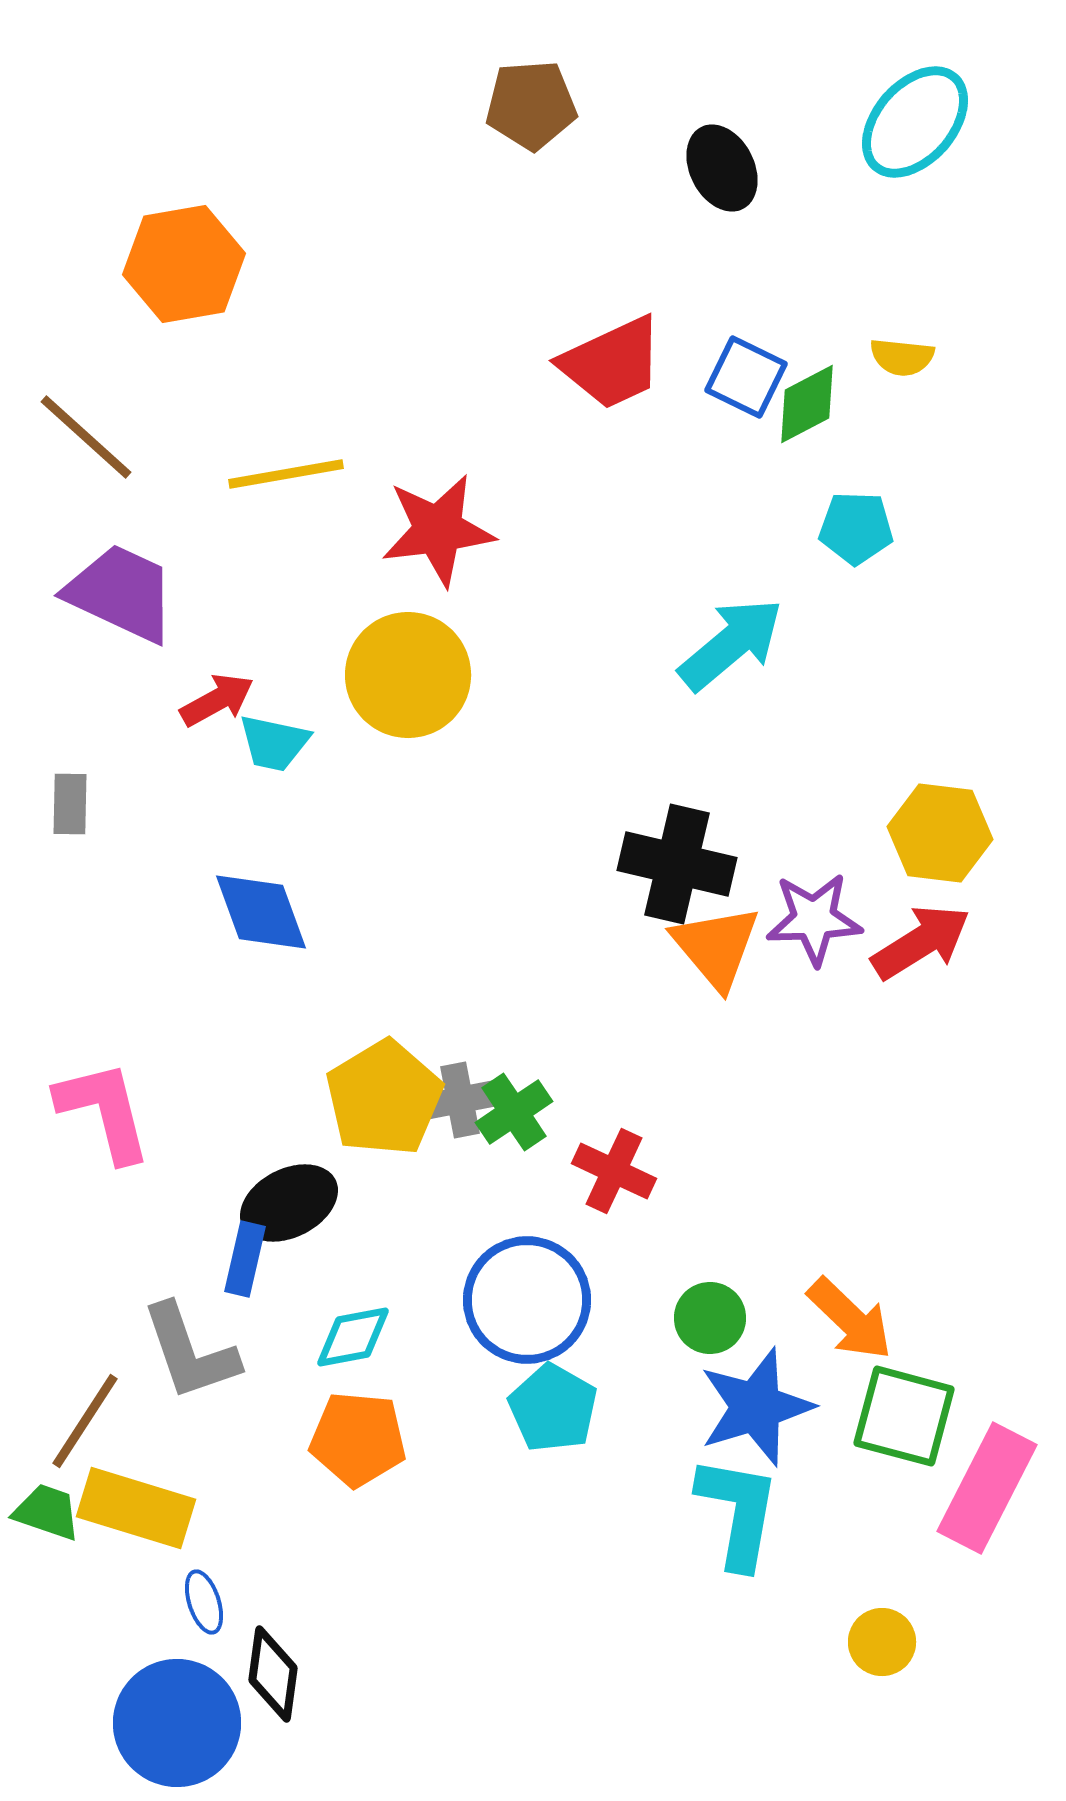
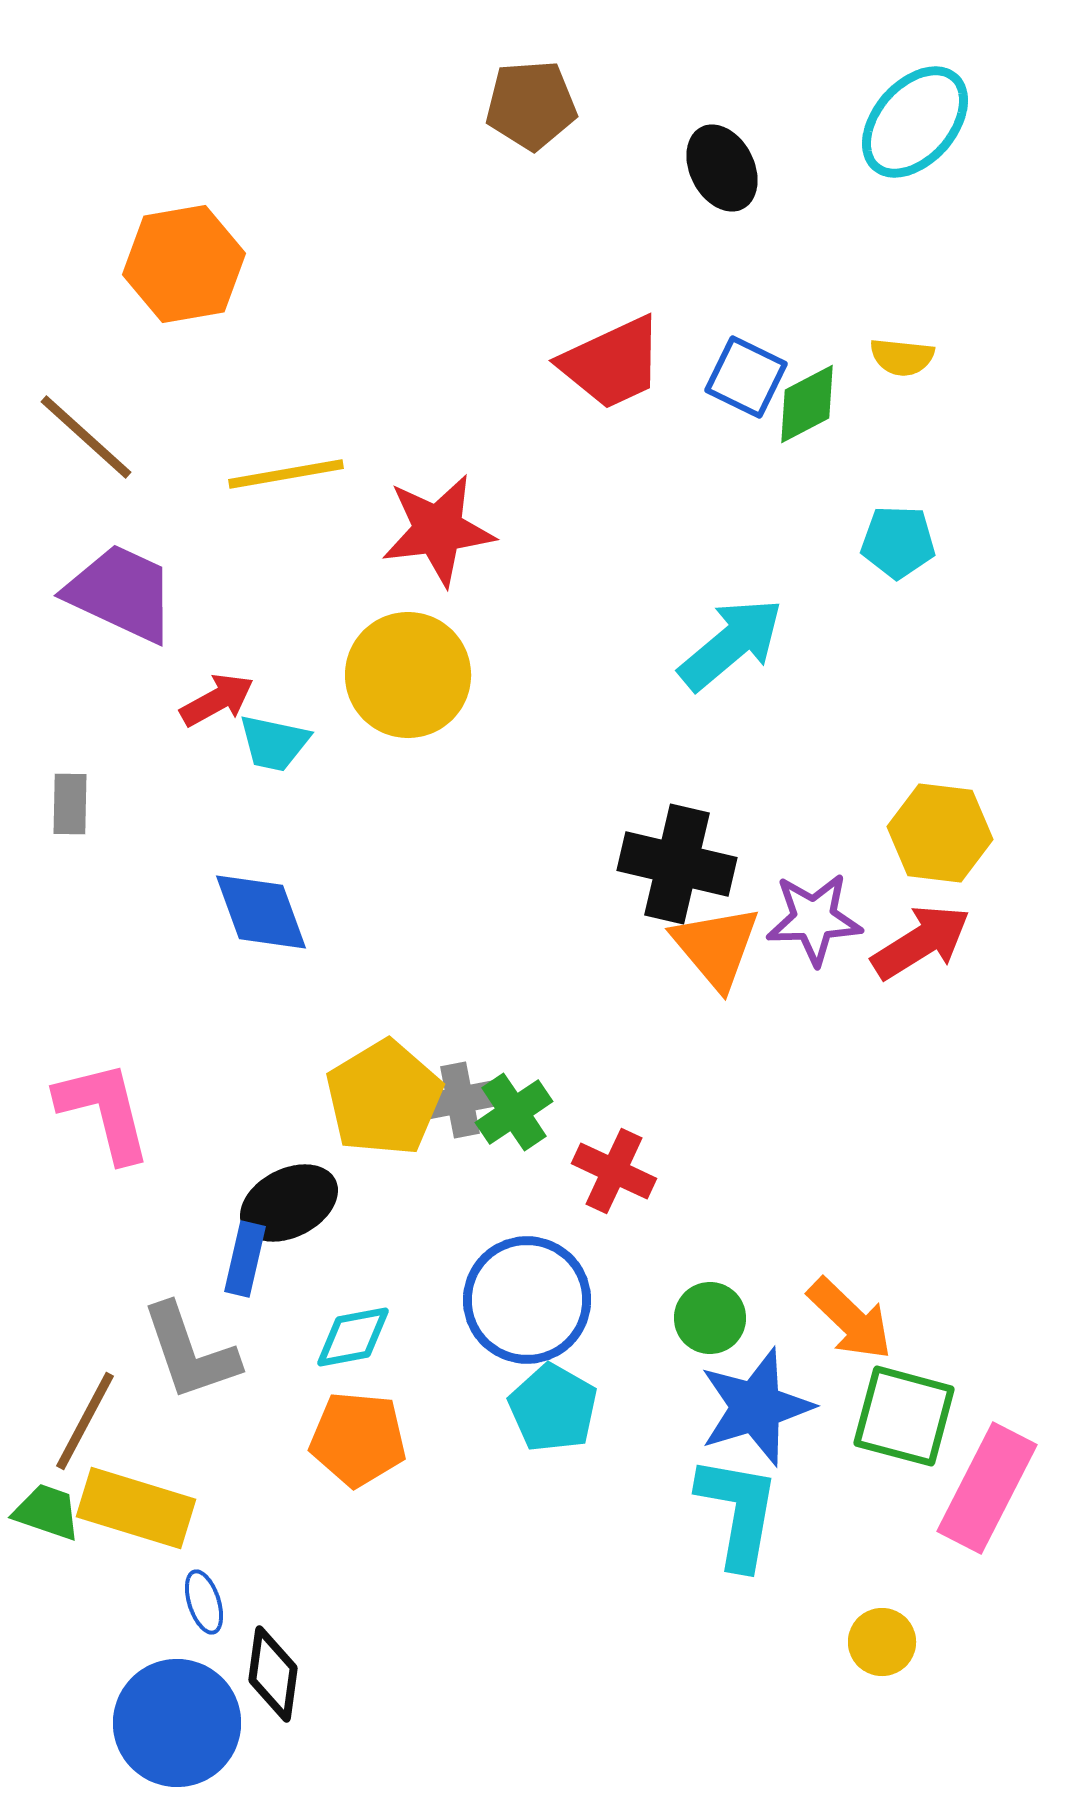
cyan pentagon at (856, 528): moved 42 px right, 14 px down
brown line at (85, 1421): rotated 5 degrees counterclockwise
